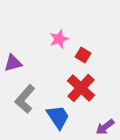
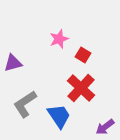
gray L-shape: moved 5 px down; rotated 16 degrees clockwise
blue trapezoid: moved 1 px right, 1 px up
